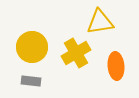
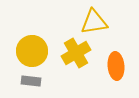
yellow triangle: moved 6 px left
yellow circle: moved 4 px down
